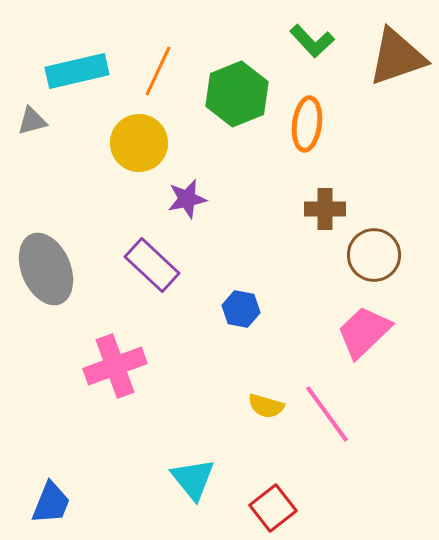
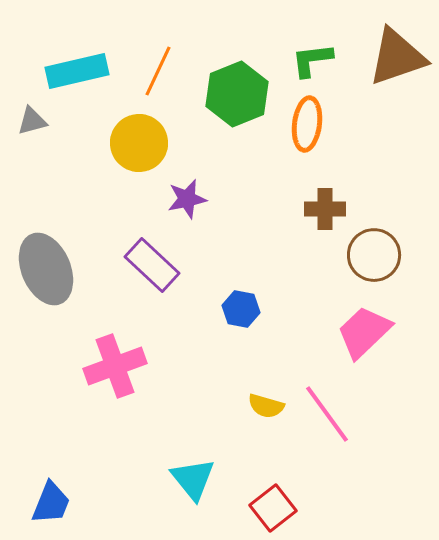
green L-shape: moved 19 px down; rotated 126 degrees clockwise
